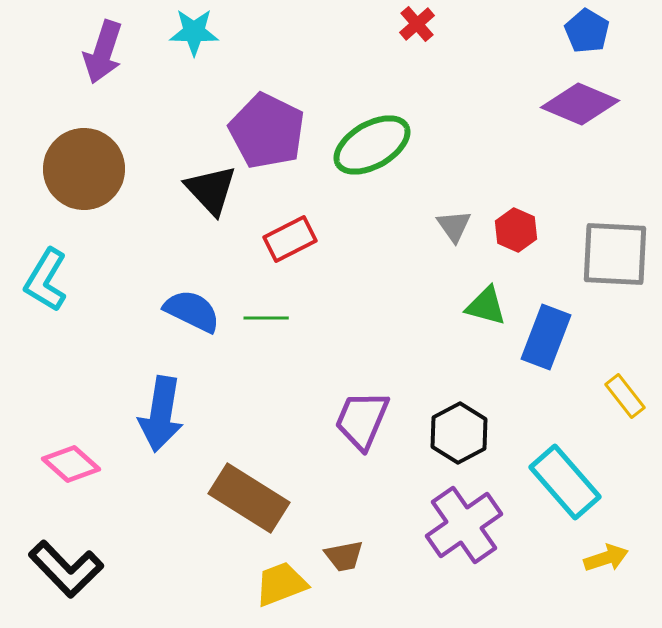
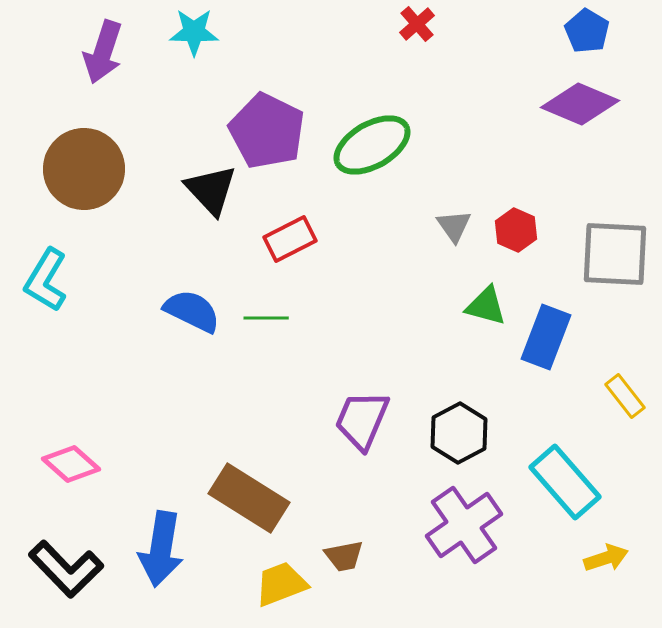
blue arrow: moved 135 px down
